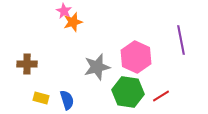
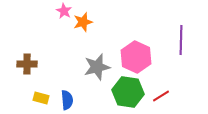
orange star: moved 10 px right
purple line: rotated 12 degrees clockwise
blue semicircle: rotated 12 degrees clockwise
